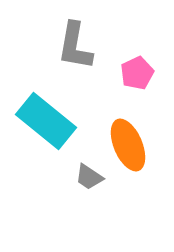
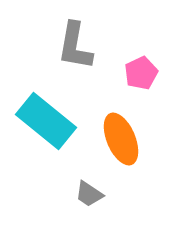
pink pentagon: moved 4 px right
orange ellipse: moved 7 px left, 6 px up
gray trapezoid: moved 17 px down
